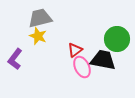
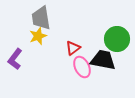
gray trapezoid: moved 1 px right; rotated 85 degrees counterclockwise
yellow star: rotated 30 degrees clockwise
red triangle: moved 2 px left, 2 px up
